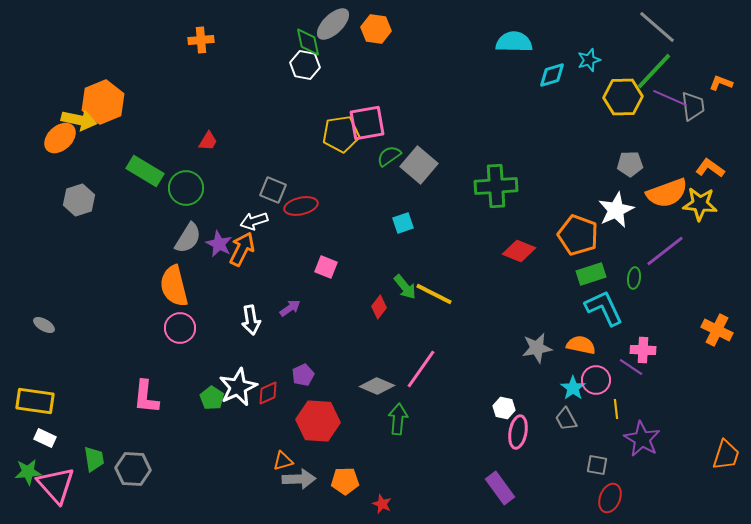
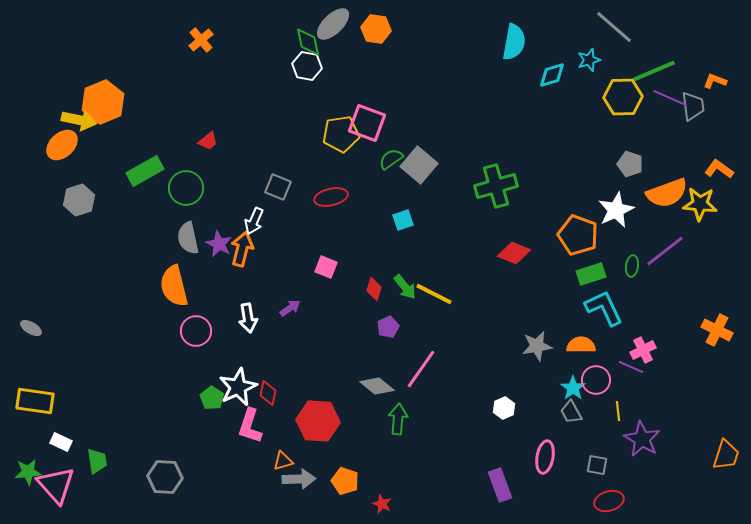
gray line at (657, 27): moved 43 px left
orange cross at (201, 40): rotated 35 degrees counterclockwise
cyan semicircle at (514, 42): rotated 99 degrees clockwise
white hexagon at (305, 65): moved 2 px right, 1 px down
green line at (654, 71): rotated 24 degrees clockwise
orange L-shape at (721, 83): moved 6 px left, 2 px up
pink square at (367, 123): rotated 30 degrees clockwise
orange ellipse at (60, 138): moved 2 px right, 7 px down
red trapezoid at (208, 141): rotated 20 degrees clockwise
green semicircle at (389, 156): moved 2 px right, 3 px down
gray pentagon at (630, 164): rotated 20 degrees clockwise
orange L-shape at (710, 168): moved 9 px right, 1 px down
green rectangle at (145, 171): rotated 60 degrees counterclockwise
green cross at (496, 186): rotated 12 degrees counterclockwise
gray square at (273, 190): moved 5 px right, 3 px up
red ellipse at (301, 206): moved 30 px right, 9 px up
white arrow at (254, 221): rotated 48 degrees counterclockwise
cyan square at (403, 223): moved 3 px up
gray semicircle at (188, 238): rotated 136 degrees clockwise
orange arrow at (242, 249): rotated 12 degrees counterclockwise
red diamond at (519, 251): moved 5 px left, 2 px down
green ellipse at (634, 278): moved 2 px left, 12 px up
red diamond at (379, 307): moved 5 px left, 18 px up; rotated 20 degrees counterclockwise
white arrow at (251, 320): moved 3 px left, 2 px up
gray ellipse at (44, 325): moved 13 px left, 3 px down
pink circle at (180, 328): moved 16 px right, 3 px down
orange semicircle at (581, 345): rotated 12 degrees counterclockwise
gray star at (537, 348): moved 2 px up
pink cross at (643, 350): rotated 30 degrees counterclockwise
purple line at (631, 367): rotated 10 degrees counterclockwise
purple pentagon at (303, 375): moved 85 px right, 48 px up
gray diamond at (377, 386): rotated 16 degrees clockwise
red diamond at (268, 393): rotated 55 degrees counterclockwise
pink L-shape at (146, 397): moved 104 px right, 29 px down; rotated 12 degrees clockwise
white hexagon at (504, 408): rotated 25 degrees clockwise
yellow line at (616, 409): moved 2 px right, 2 px down
gray trapezoid at (566, 419): moved 5 px right, 7 px up
pink ellipse at (518, 432): moved 27 px right, 25 px down
white rectangle at (45, 438): moved 16 px right, 4 px down
green trapezoid at (94, 459): moved 3 px right, 2 px down
gray hexagon at (133, 469): moved 32 px right, 8 px down
orange pentagon at (345, 481): rotated 20 degrees clockwise
purple rectangle at (500, 488): moved 3 px up; rotated 16 degrees clockwise
red ellipse at (610, 498): moved 1 px left, 3 px down; rotated 52 degrees clockwise
